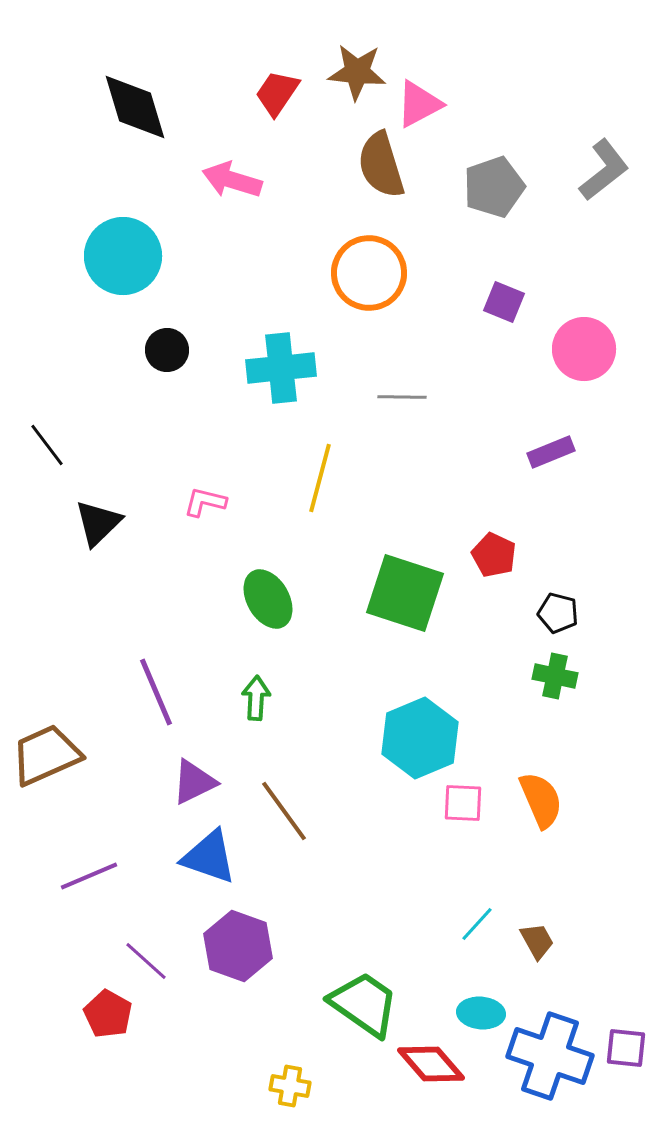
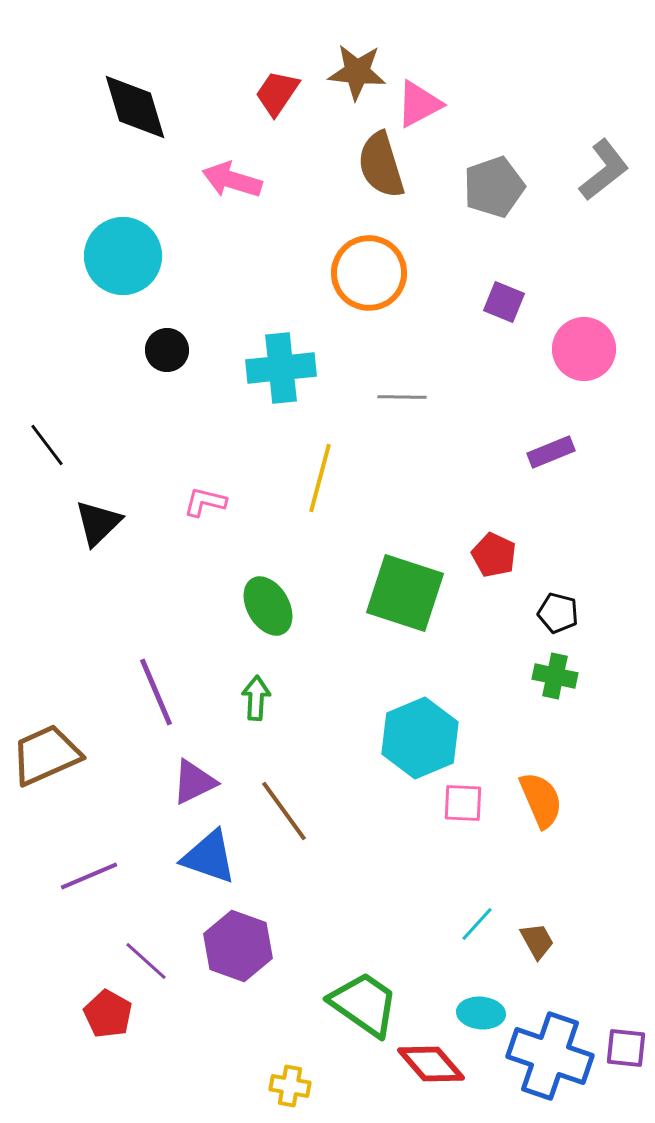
green ellipse at (268, 599): moved 7 px down
